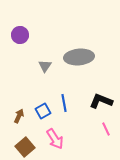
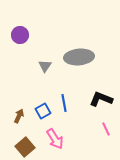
black L-shape: moved 2 px up
